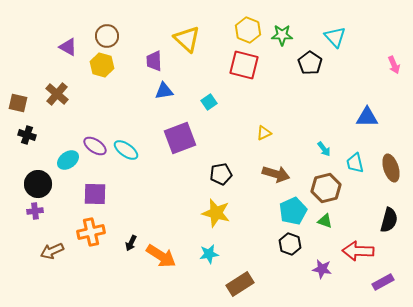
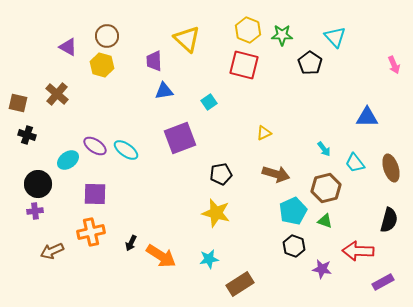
cyan trapezoid at (355, 163): rotated 25 degrees counterclockwise
black hexagon at (290, 244): moved 4 px right, 2 px down
cyan star at (209, 254): moved 5 px down
